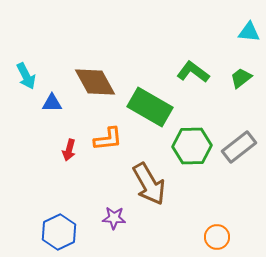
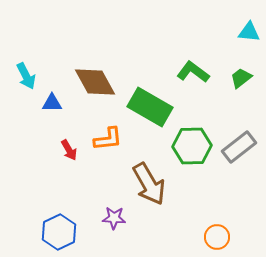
red arrow: rotated 45 degrees counterclockwise
